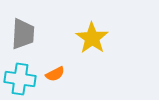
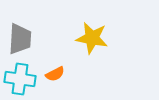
gray trapezoid: moved 3 px left, 5 px down
yellow star: rotated 24 degrees counterclockwise
